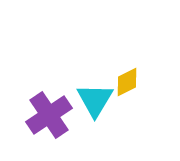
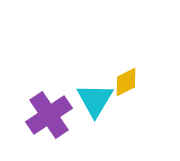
yellow diamond: moved 1 px left
